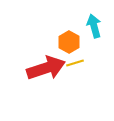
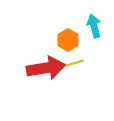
orange hexagon: moved 1 px left, 2 px up
red arrow: rotated 9 degrees clockwise
